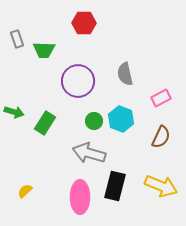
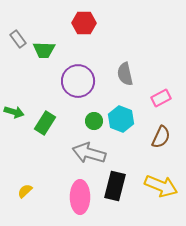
gray rectangle: moved 1 px right; rotated 18 degrees counterclockwise
